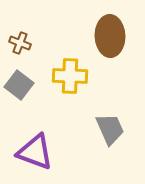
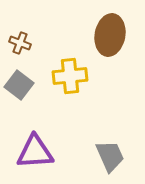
brown ellipse: moved 1 px up; rotated 12 degrees clockwise
yellow cross: rotated 8 degrees counterclockwise
gray trapezoid: moved 27 px down
purple triangle: rotated 24 degrees counterclockwise
